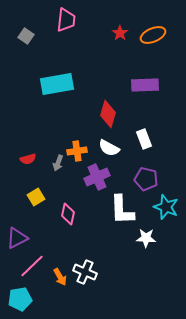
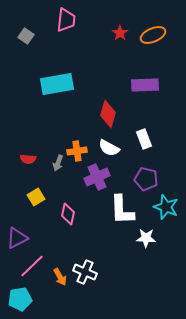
red semicircle: rotated 21 degrees clockwise
